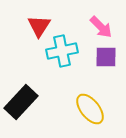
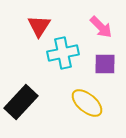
cyan cross: moved 1 px right, 2 px down
purple square: moved 1 px left, 7 px down
yellow ellipse: moved 3 px left, 6 px up; rotated 12 degrees counterclockwise
